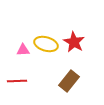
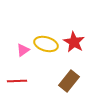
pink triangle: rotated 32 degrees counterclockwise
